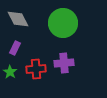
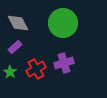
gray diamond: moved 4 px down
purple rectangle: moved 1 px up; rotated 24 degrees clockwise
purple cross: rotated 12 degrees counterclockwise
red cross: rotated 24 degrees counterclockwise
